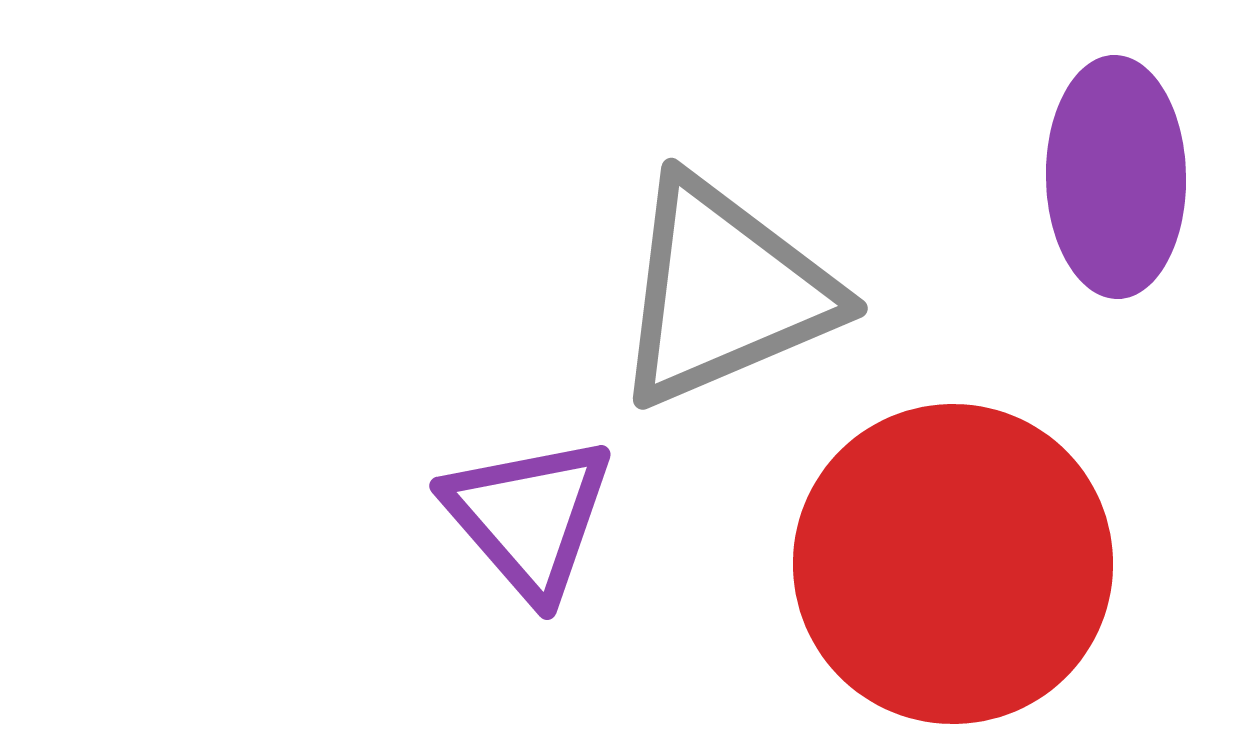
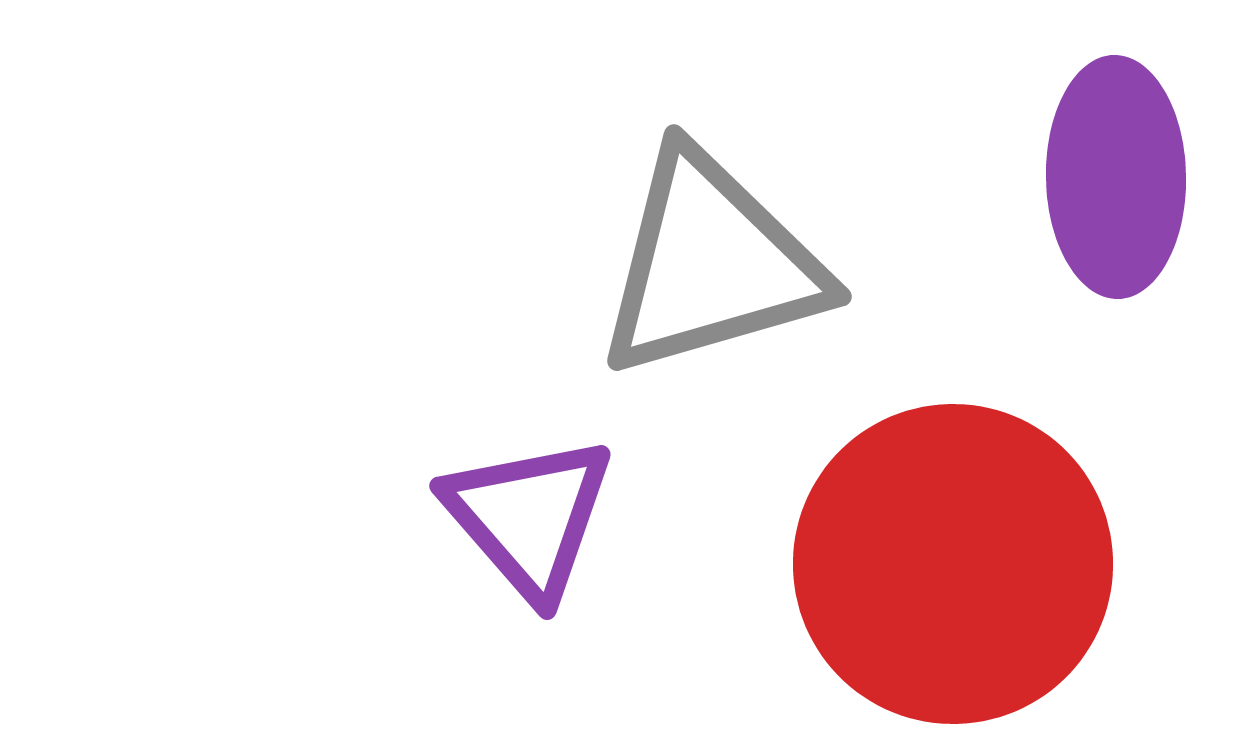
gray triangle: moved 13 px left, 28 px up; rotated 7 degrees clockwise
